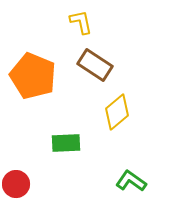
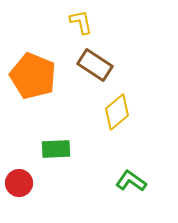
green rectangle: moved 10 px left, 6 px down
red circle: moved 3 px right, 1 px up
